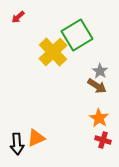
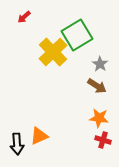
red arrow: moved 6 px right
gray star: moved 7 px up
orange star: rotated 24 degrees counterclockwise
orange triangle: moved 3 px right, 2 px up
